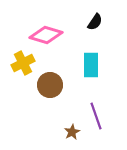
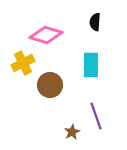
black semicircle: rotated 150 degrees clockwise
